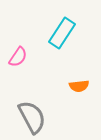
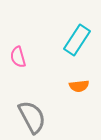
cyan rectangle: moved 15 px right, 7 px down
pink semicircle: rotated 130 degrees clockwise
